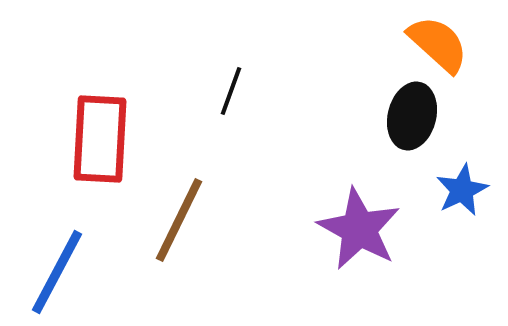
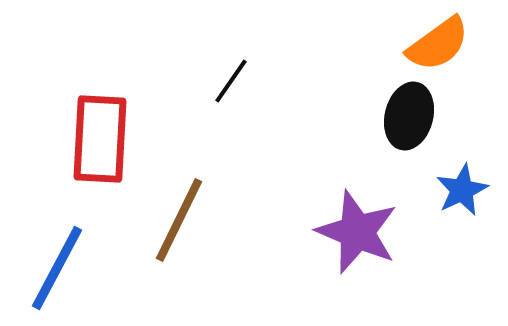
orange semicircle: rotated 102 degrees clockwise
black line: moved 10 px up; rotated 15 degrees clockwise
black ellipse: moved 3 px left
purple star: moved 2 px left, 3 px down; rotated 6 degrees counterclockwise
blue line: moved 4 px up
